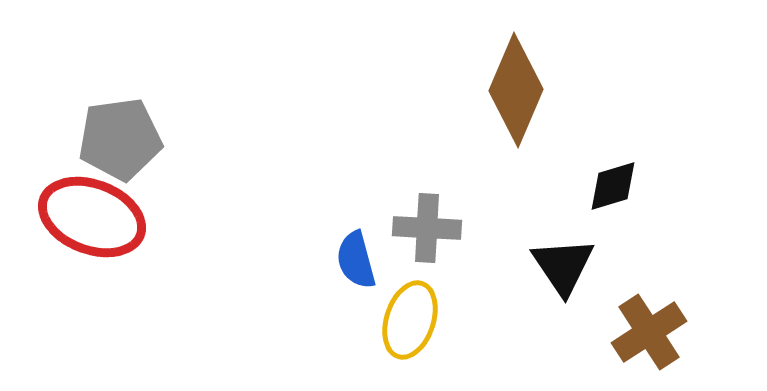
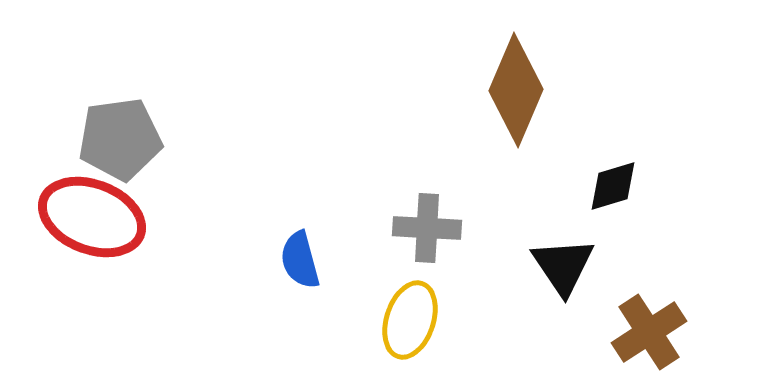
blue semicircle: moved 56 px left
